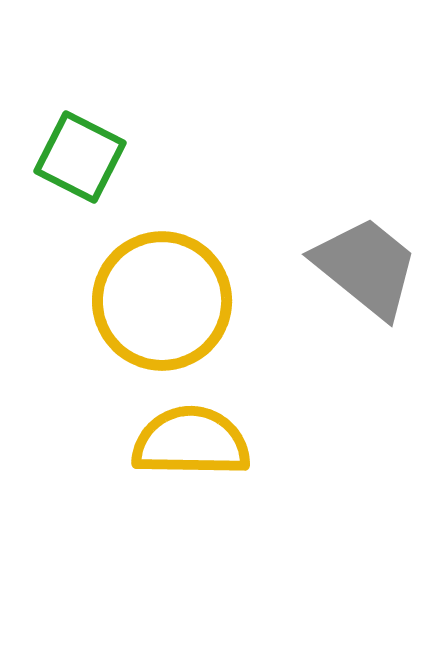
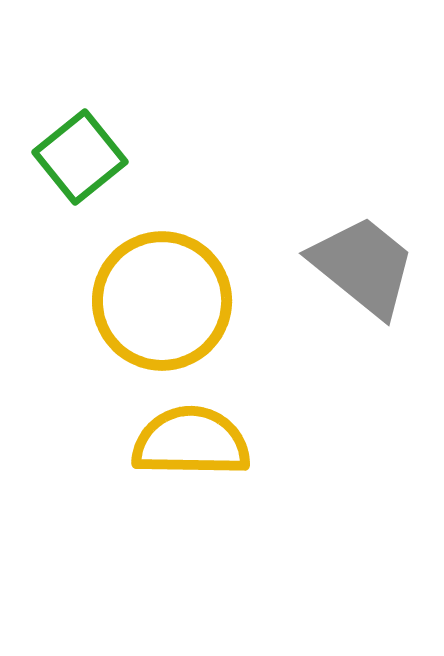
green square: rotated 24 degrees clockwise
gray trapezoid: moved 3 px left, 1 px up
